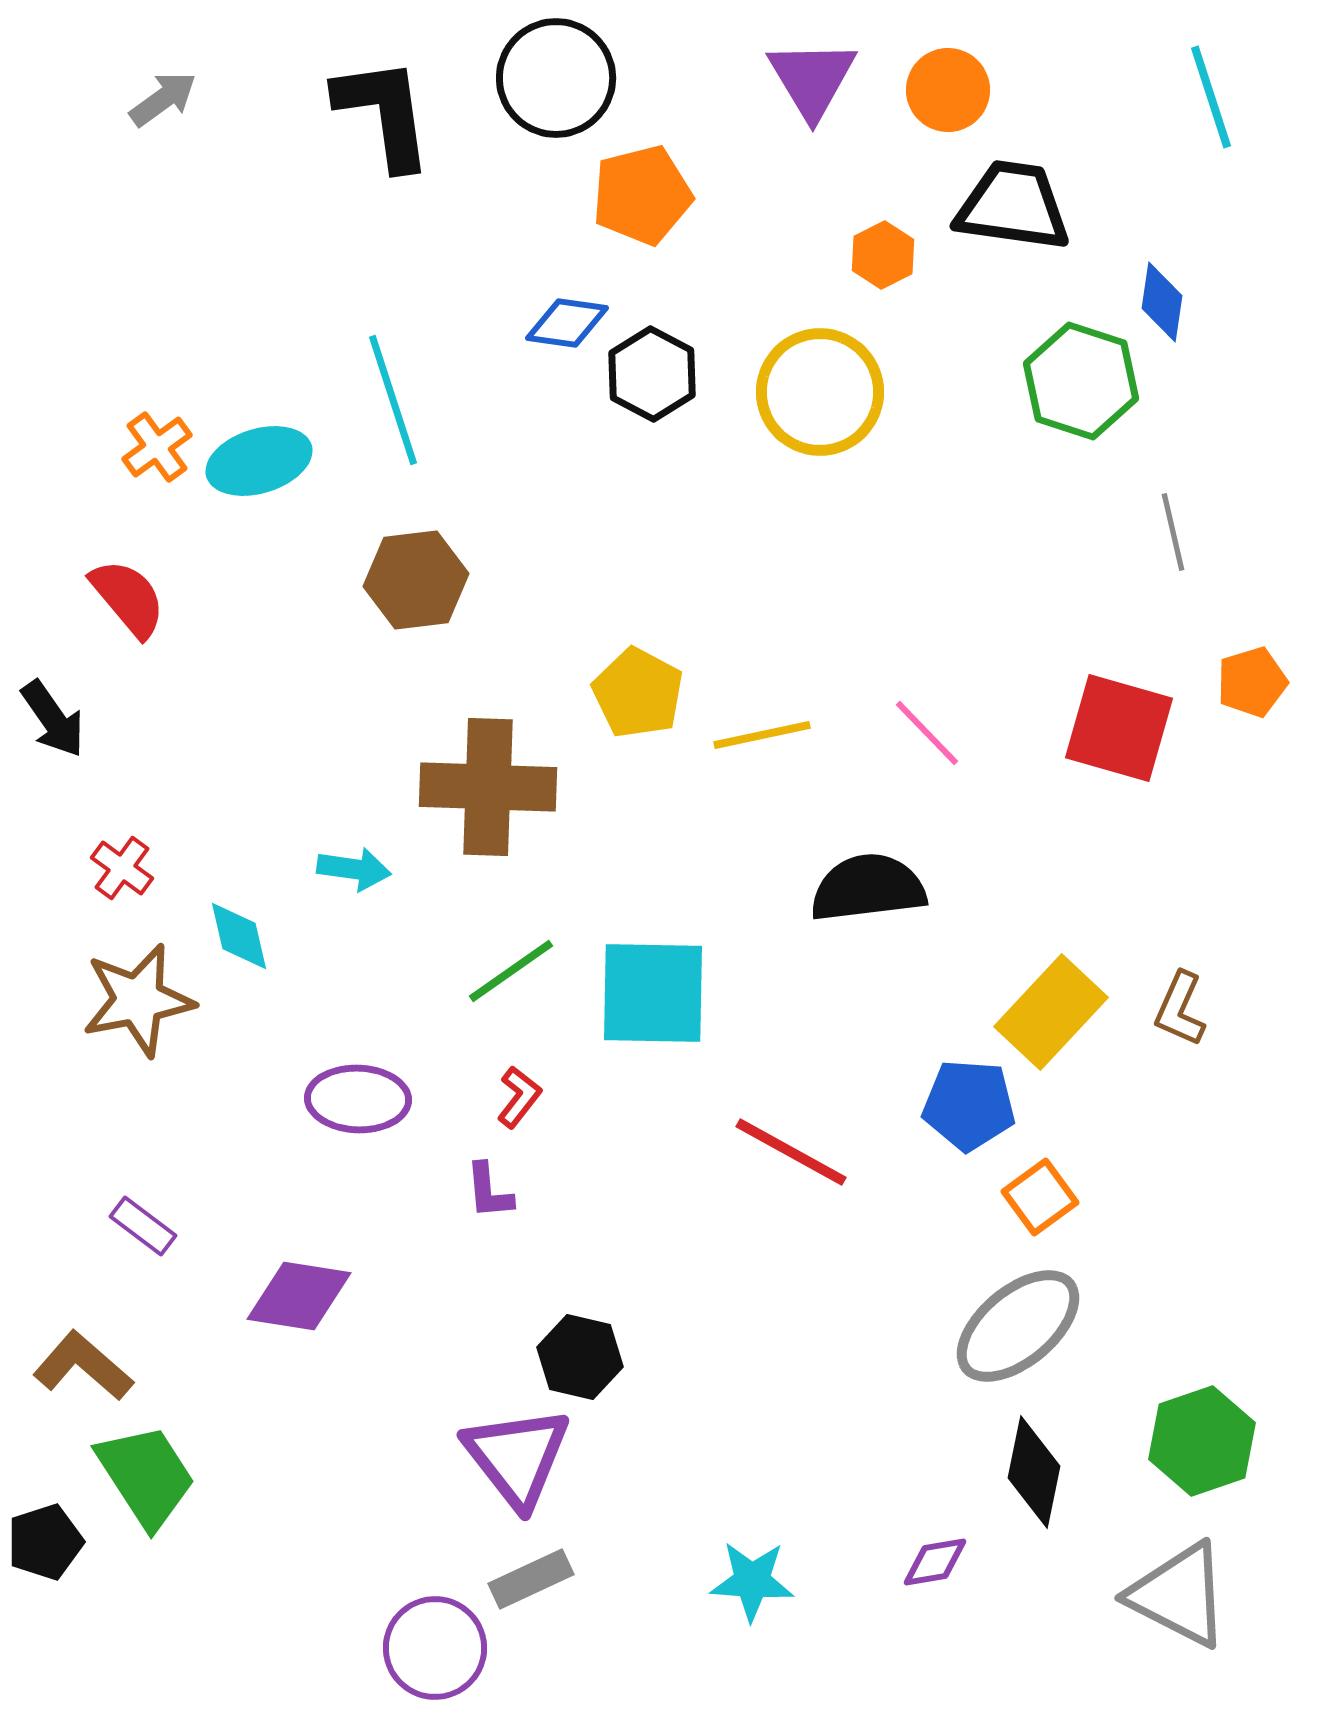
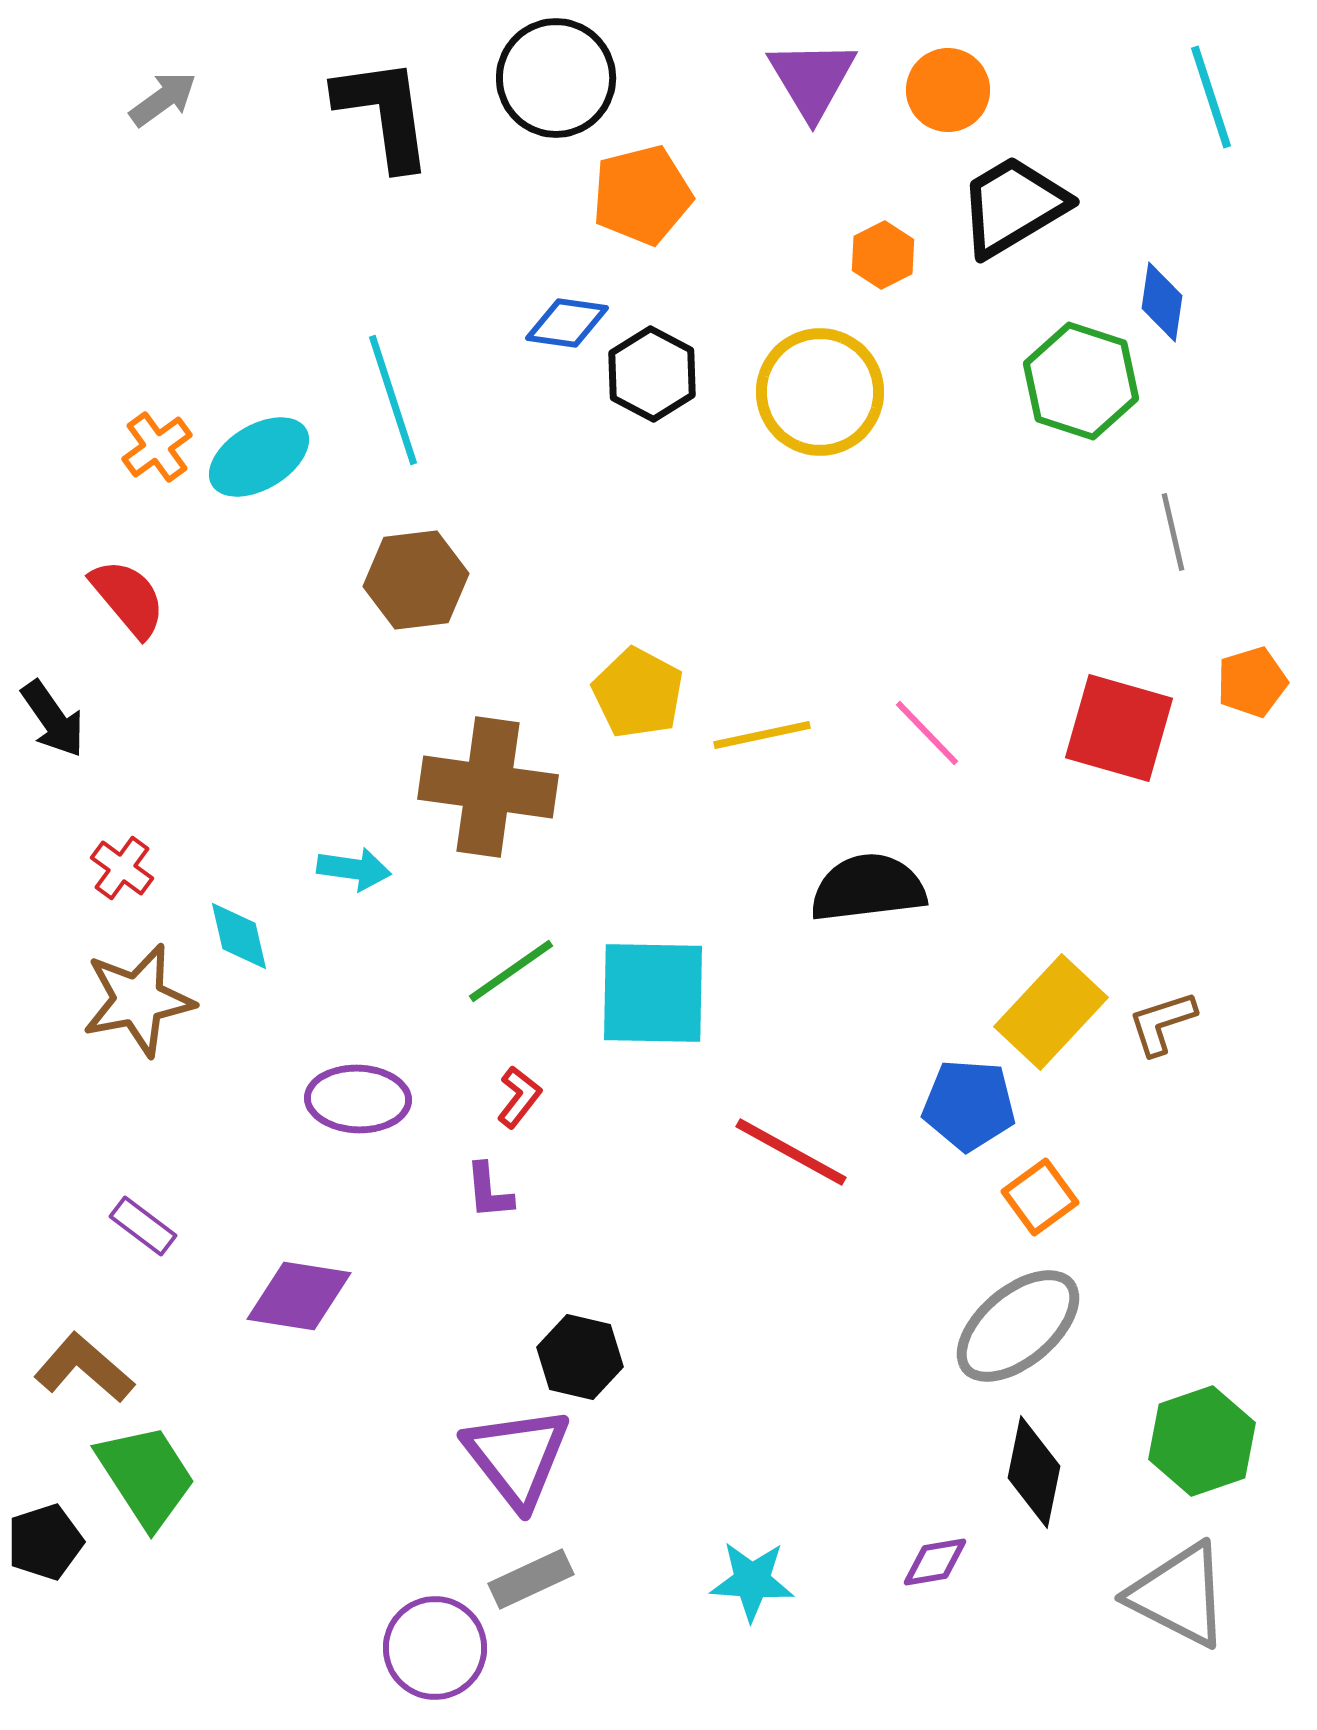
black trapezoid at (1013, 206): rotated 39 degrees counterclockwise
cyan ellipse at (259, 461): moved 4 px up; rotated 14 degrees counterclockwise
brown cross at (488, 787): rotated 6 degrees clockwise
brown L-shape at (1180, 1009): moved 18 px left, 14 px down; rotated 48 degrees clockwise
brown L-shape at (83, 1366): moved 1 px right, 2 px down
